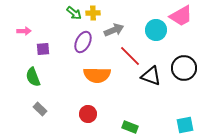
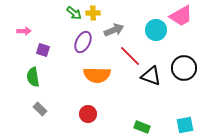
purple square: moved 1 px down; rotated 24 degrees clockwise
green semicircle: rotated 12 degrees clockwise
green rectangle: moved 12 px right
